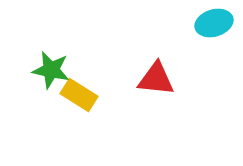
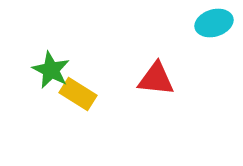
green star: rotated 15 degrees clockwise
yellow rectangle: moved 1 px left, 1 px up
